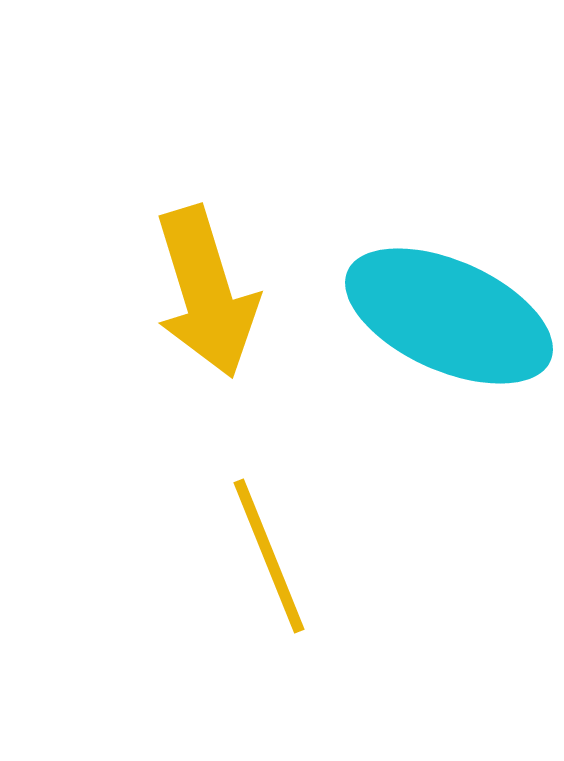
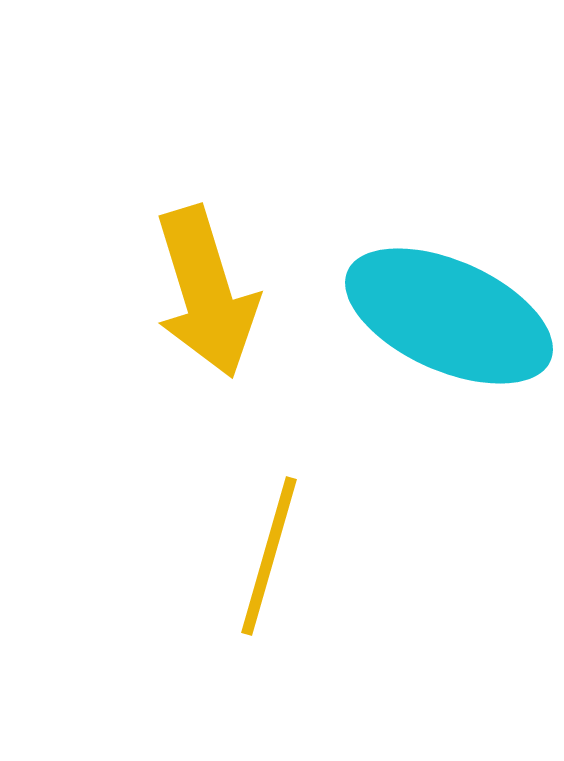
yellow line: rotated 38 degrees clockwise
